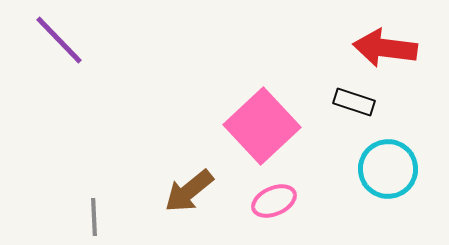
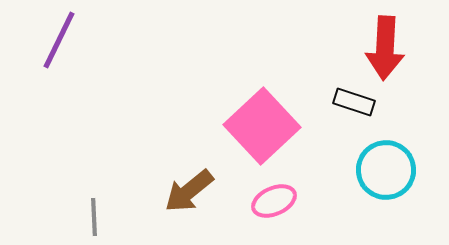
purple line: rotated 70 degrees clockwise
red arrow: rotated 94 degrees counterclockwise
cyan circle: moved 2 px left, 1 px down
